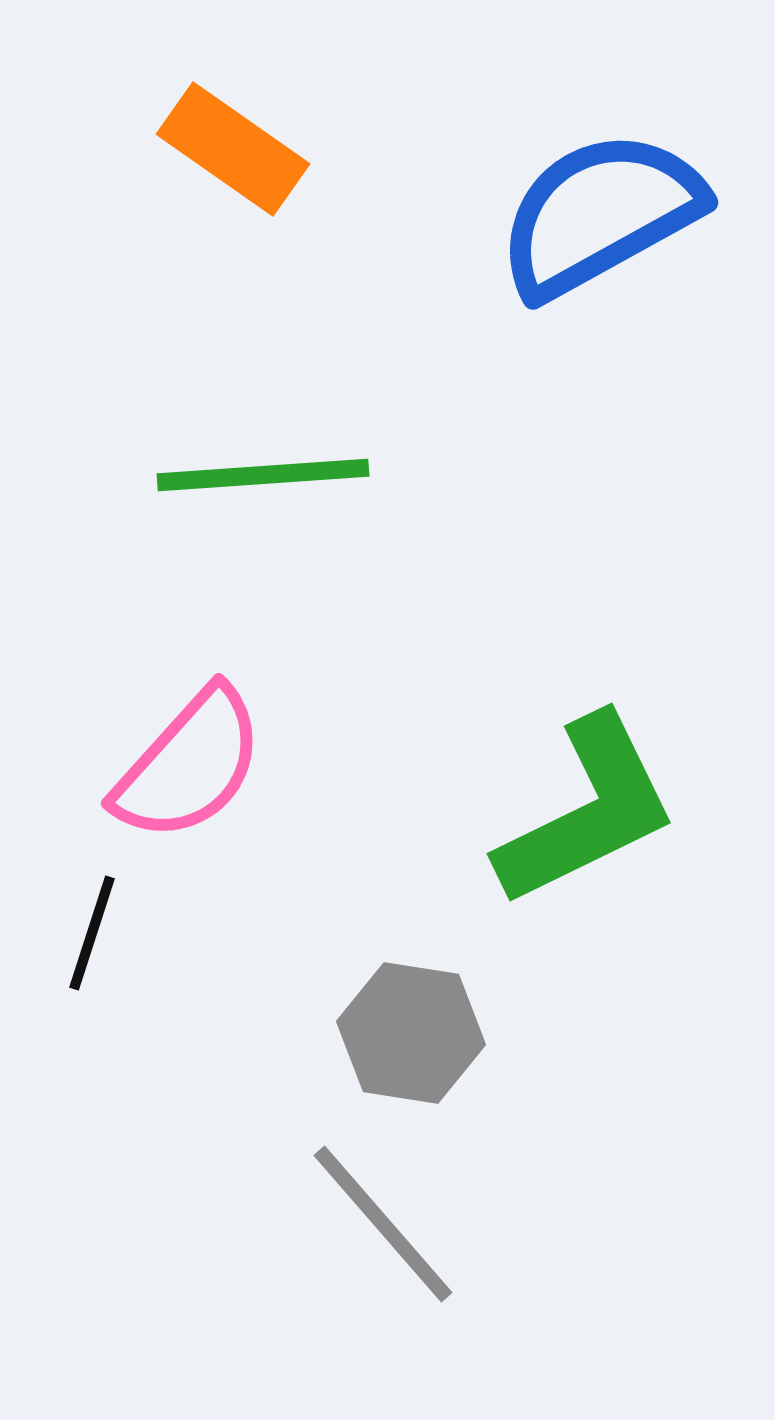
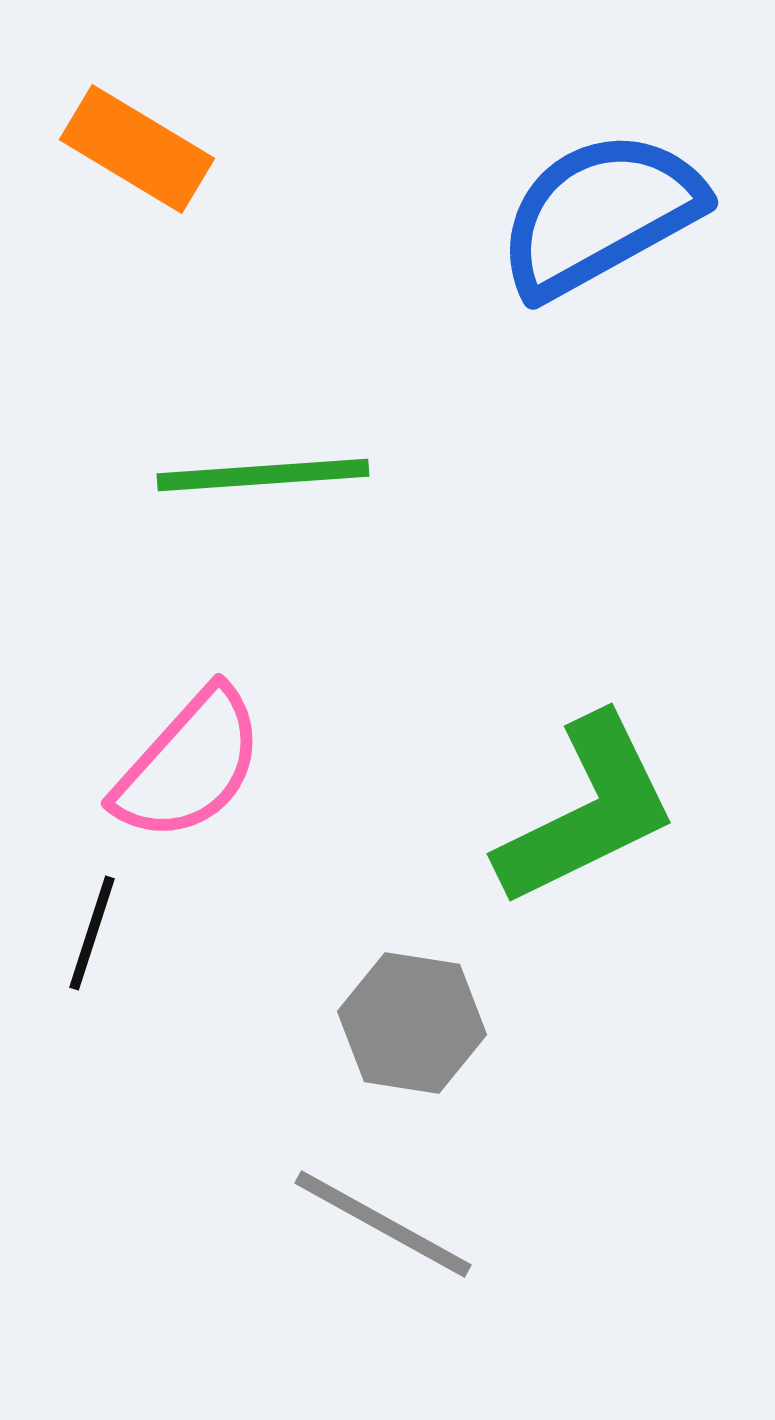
orange rectangle: moved 96 px left; rotated 4 degrees counterclockwise
gray hexagon: moved 1 px right, 10 px up
gray line: rotated 20 degrees counterclockwise
